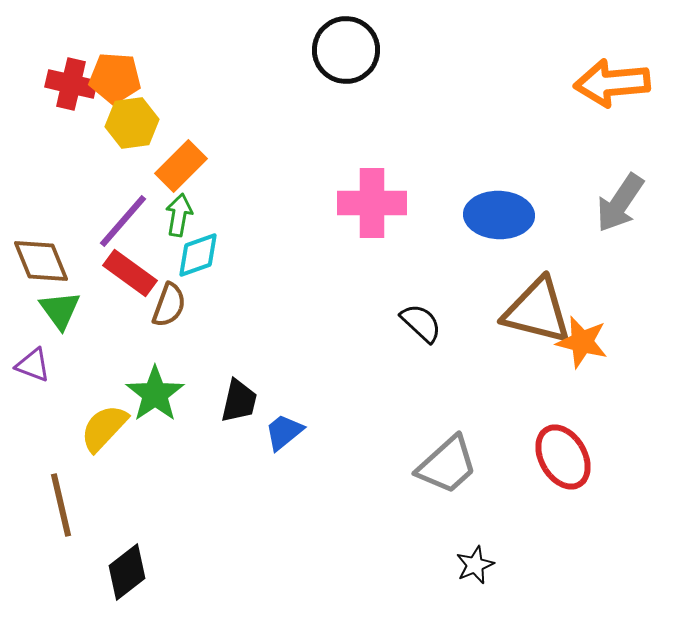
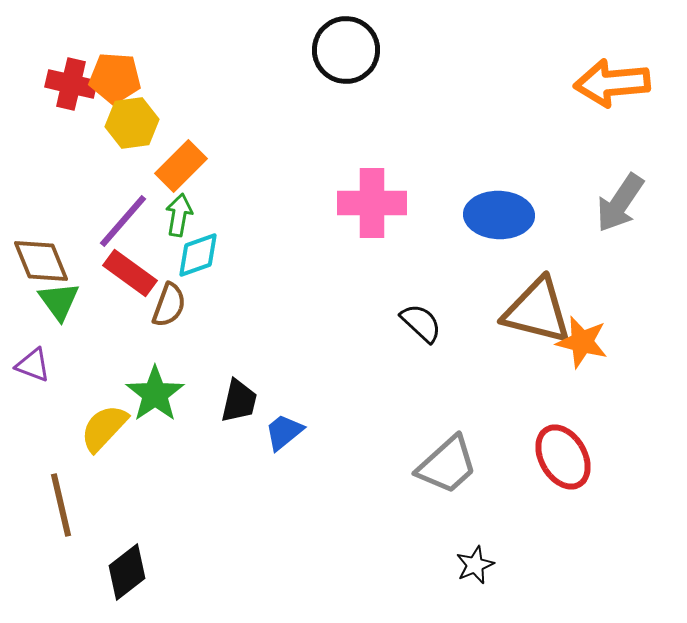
green triangle: moved 1 px left, 9 px up
